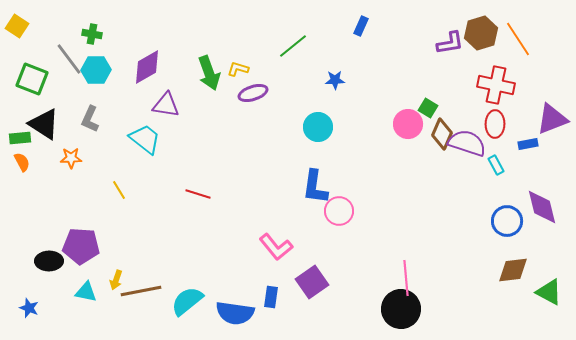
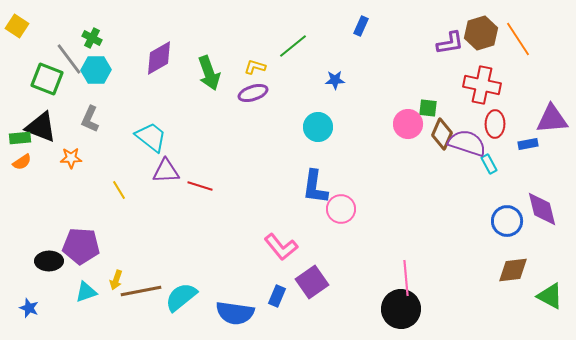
green cross at (92, 34): moved 4 px down; rotated 18 degrees clockwise
purple diamond at (147, 67): moved 12 px right, 9 px up
yellow L-shape at (238, 69): moved 17 px right, 2 px up
green square at (32, 79): moved 15 px right
red cross at (496, 85): moved 14 px left
purple triangle at (166, 105): moved 66 px down; rotated 12 degrees counterclockwise
green square at (428, 108): rotated 24 degrees counterclockwise
purple triangle at (552, 119): rotated 16 degrees clockwise
black triangle at (44, 124): moved 3 px left, 3 px down; rotated 12 degrees counterclockwise
cyan trapezoid at (145, 139): moved 6 px right, 2 px up
orange semicircle at (22, 162): rotated 84 degrees clockwise
cyan rectangle at (496, 165): moved 7 px left, 1 px up
red line at (198, 194): moved 2 px right, 8 px up
purple diamond at (542, 207): moved 2 px down
pink circle at (339, 211): moved 2 px right, 2 px up
pink L-shape at (276, 247): moved 5 px right
cyan triangle at (86, 292): rotated 30 degrees counterclockwise
green triangle at (549, 292): moved 1 px right, 4 px down
blue rectangle at (271, 297): moved 6 px right, 1 px up; rotated 15 degrees clockwise
cyan semicircle at (187, 301): moved 6 px left, 4 px up
